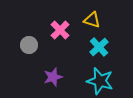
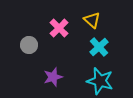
yellow triangle: rotated 24 degrees clockwise
pink cross: moved 1 px left, 2 px up
